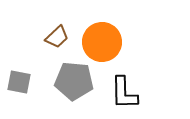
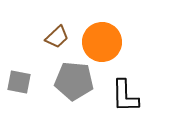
black L-shape: moved 1 px right, 3 px down
